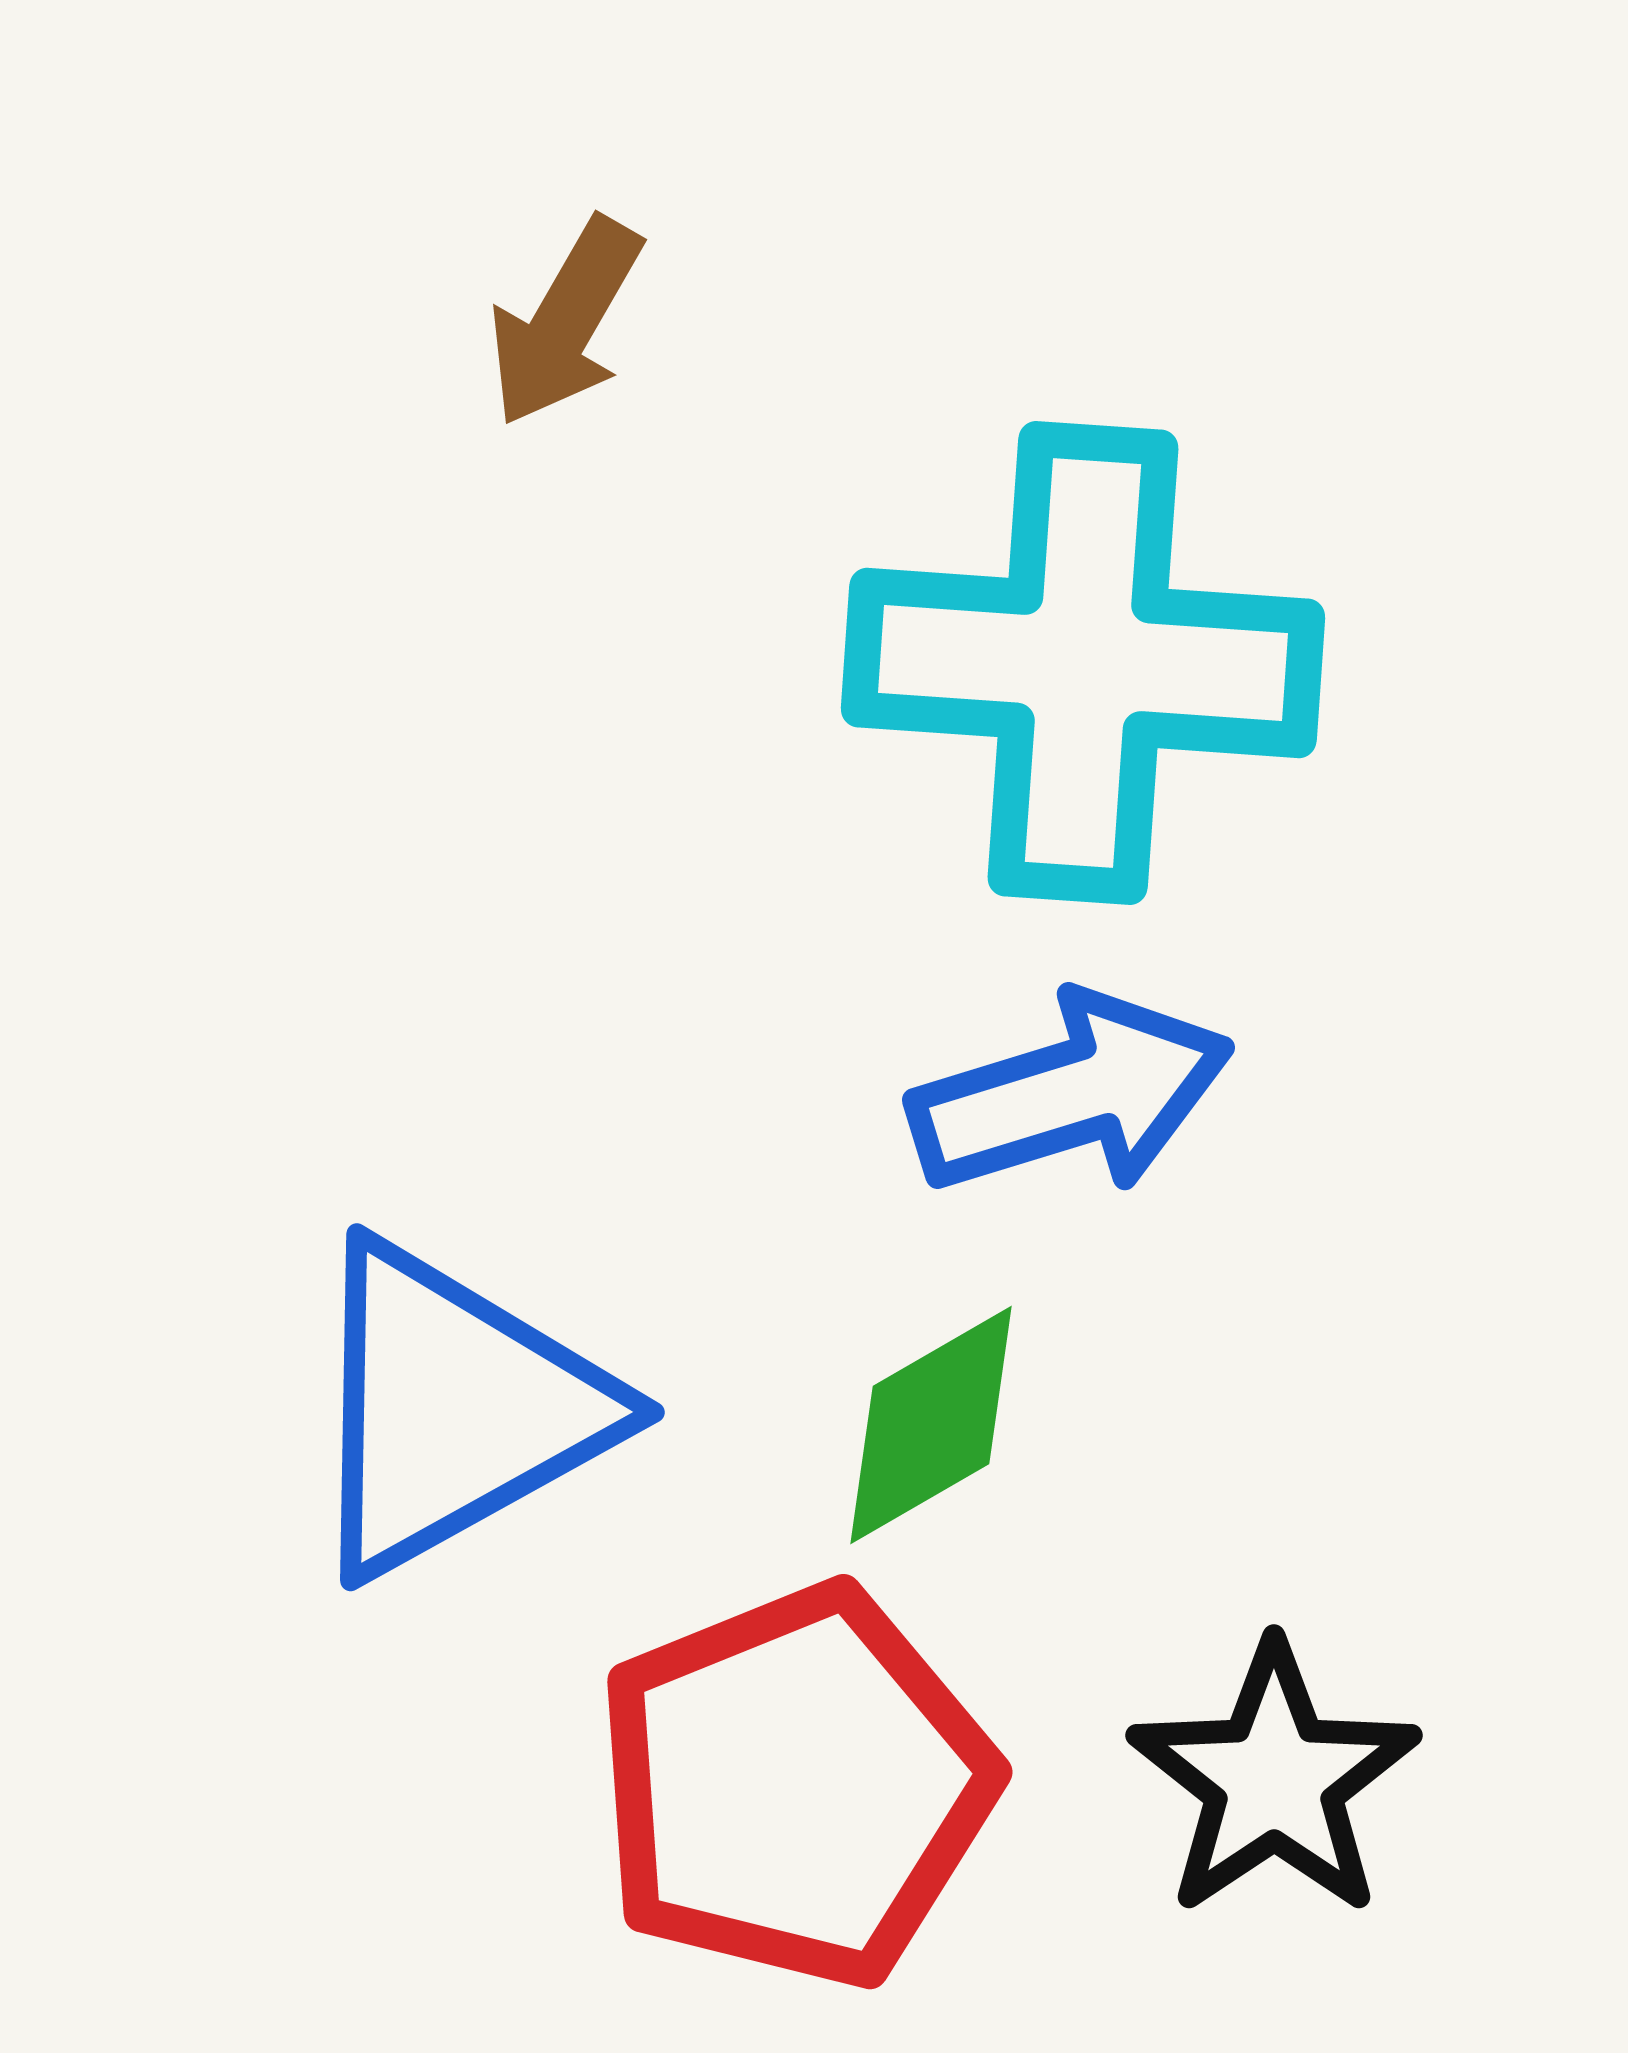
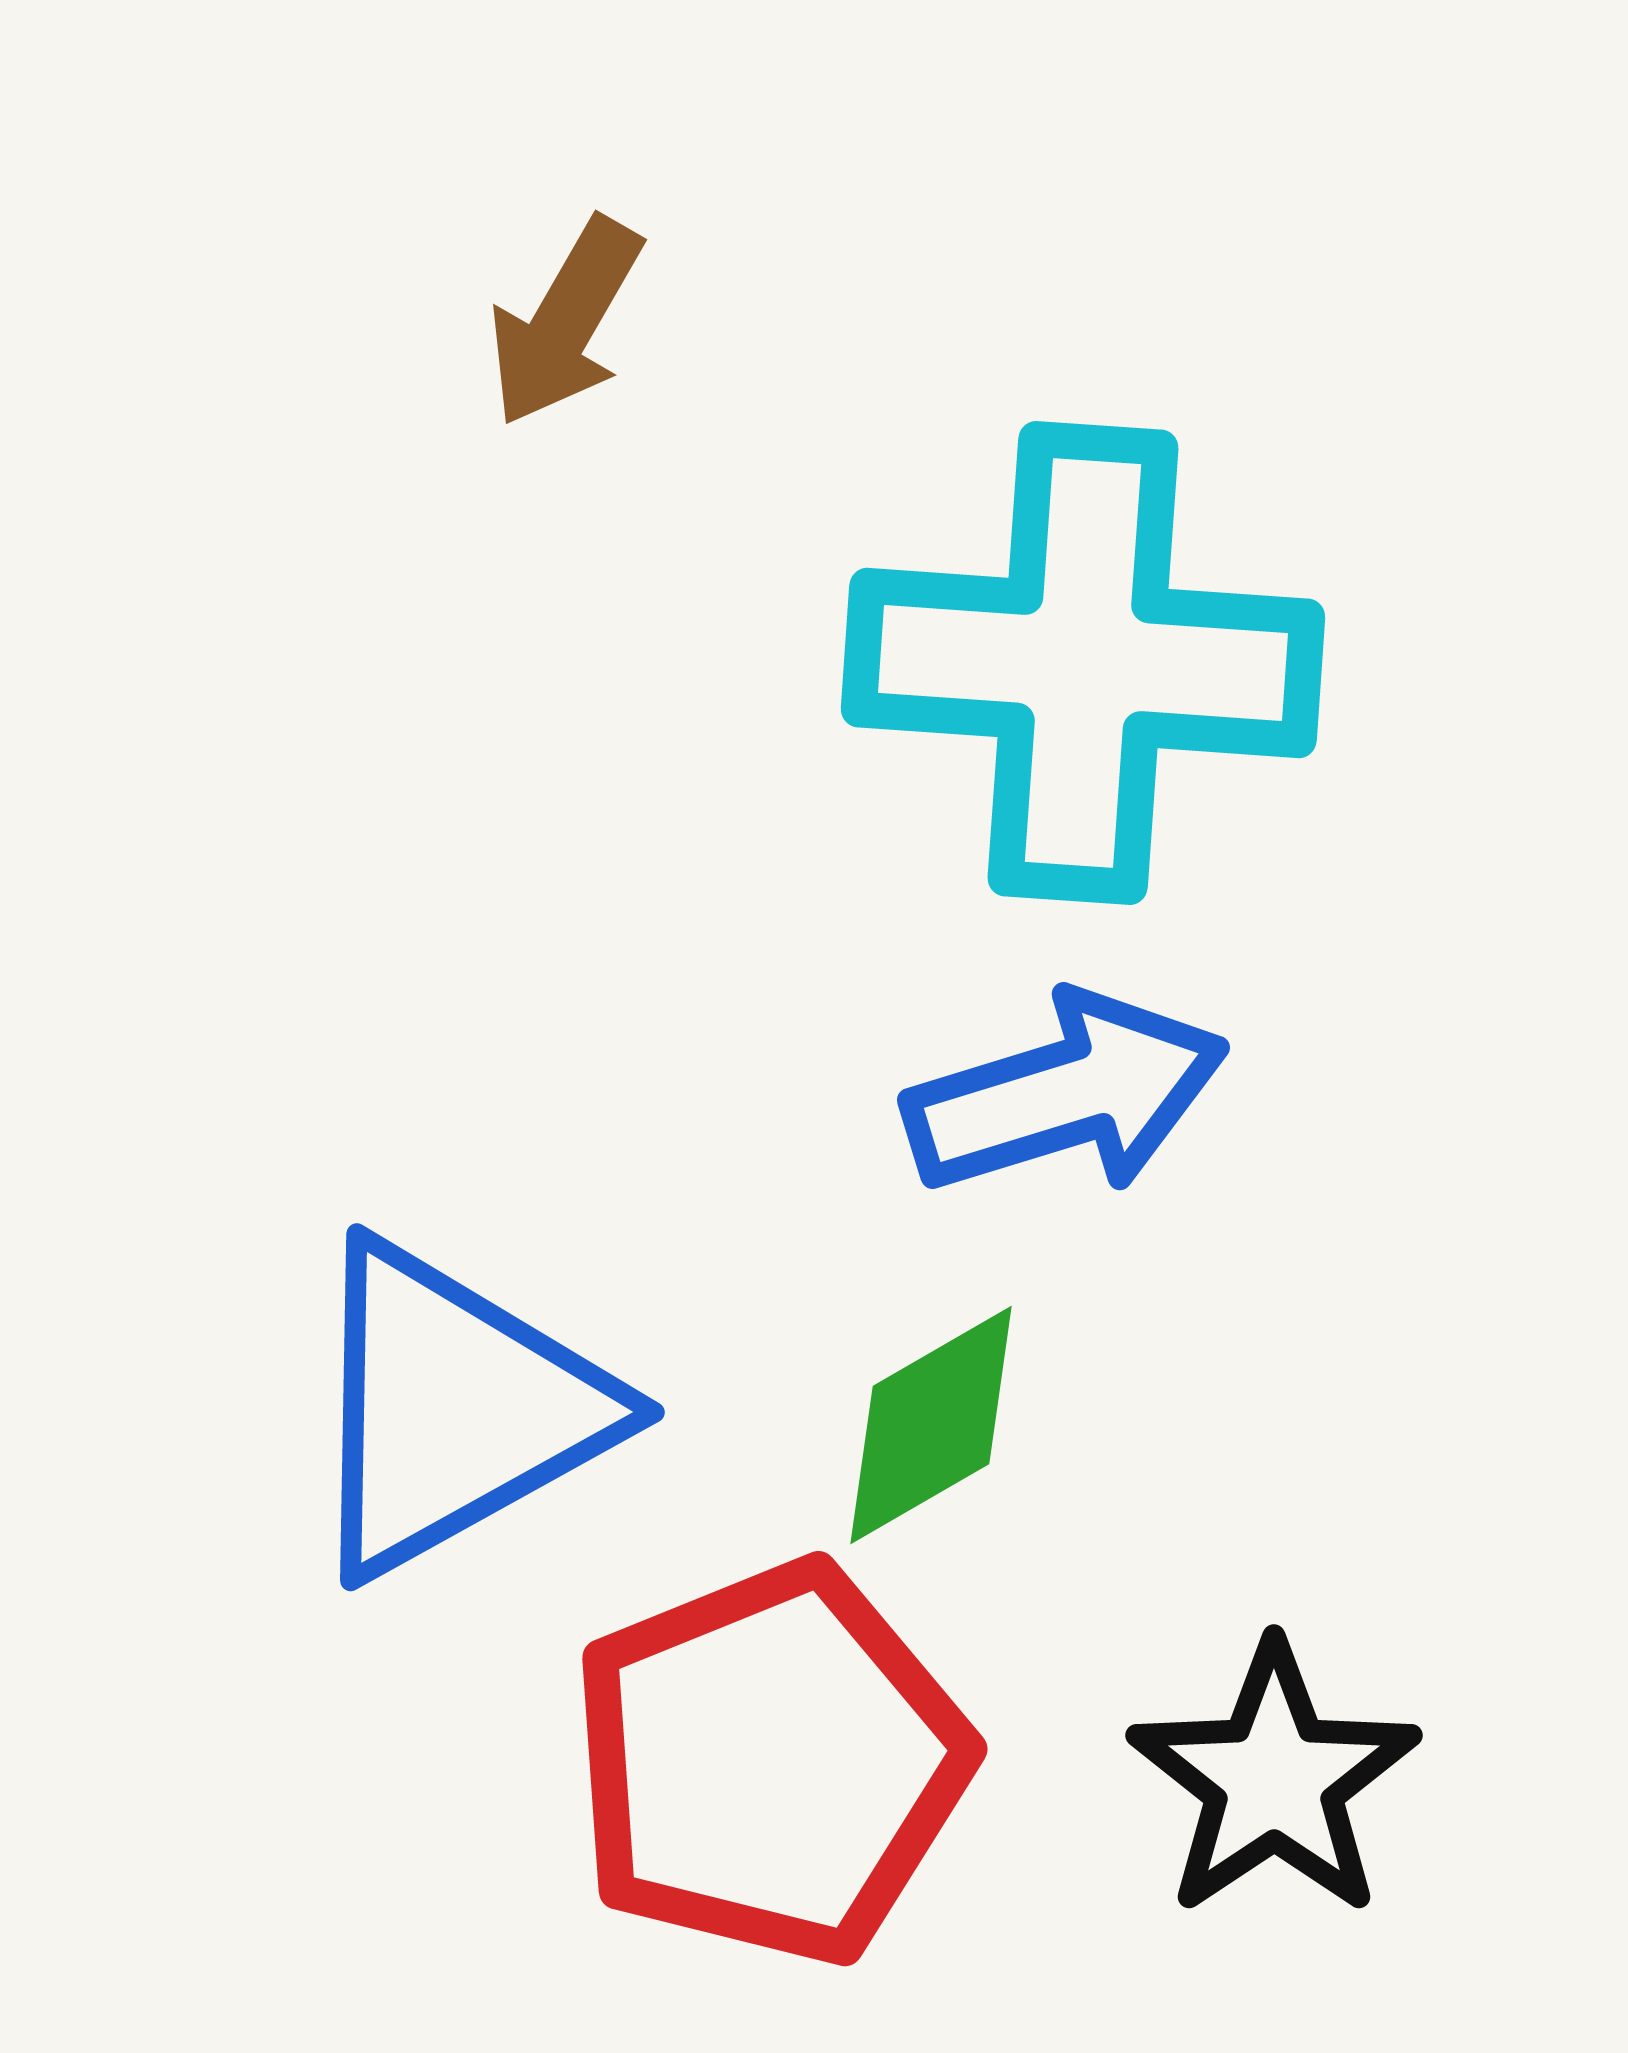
blue arrow: moved 5 px left
red pentagon: moved 25 px left, 23 px up
